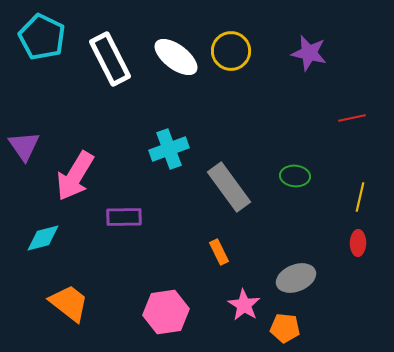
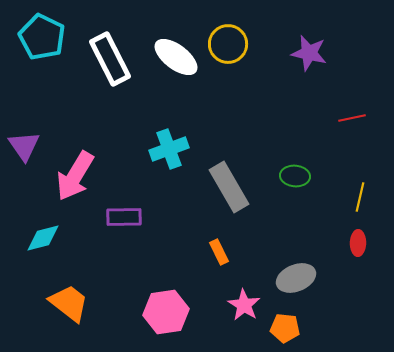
yellow circle: moved 3 px left, 7 px up
gray rectangle: rotated 6 degrees clockwise
